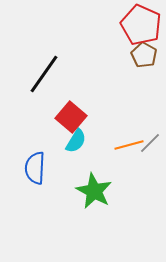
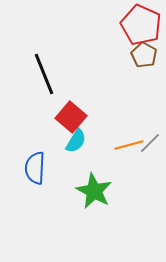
black line: rotated 57 degrees counterclockwise
